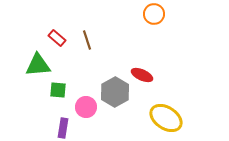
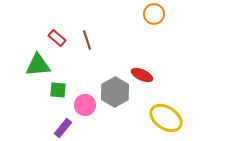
pink circle: moved 1 px left, 2 px up
purple rectangle: rotated 30 degrees clockwise
